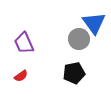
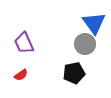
gray circle: moved 6 px right, 5 px down
red semicircle: moved 1 px up
